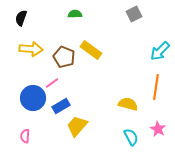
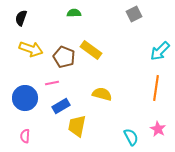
green semicircle: moved 1 px left, 1 px up
yellow arrow: rotated 15 degrees clockwise
pink line: rotated 24 degrees clockwise
orange line: moved 1 px down
blue circle: moved 8 px left
yellow semicircle: moved 26 px left, 10 px up
yellow trapezoid: rotated 30 degrees counterclockwise
